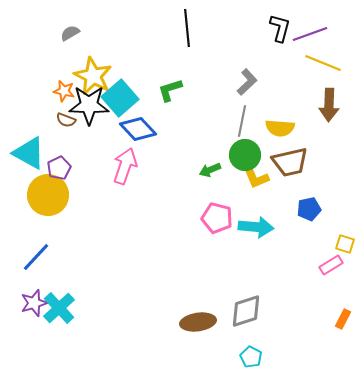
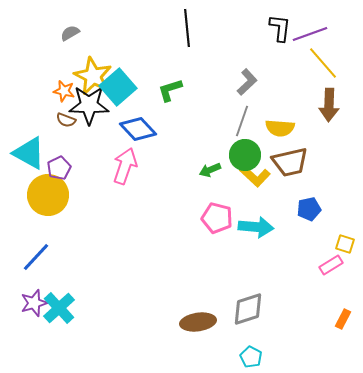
black L-shape: rotated 8 degrees counterclockwise
yellow line: rotated 27 degrees clockwise
cyan square: moved 2 px left, 11 px up
gray line: rotated 8 degrees clockwise
yellow L-shape: rotated 24 degrees counterclockwise
gray diamond: moved 2 px right, 2 px up
